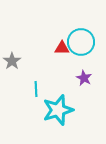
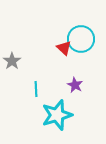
cyan circle: moved 3 px up
red triangle: moved 2 px right; rotated 42 degrees clockwise
purple star: moved 9 px left, 7 px down
cyan star: moved 1 px left, 5 px down
